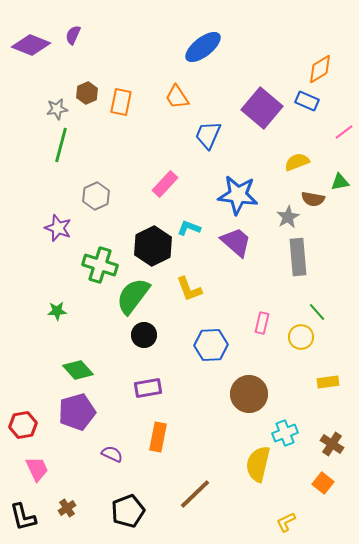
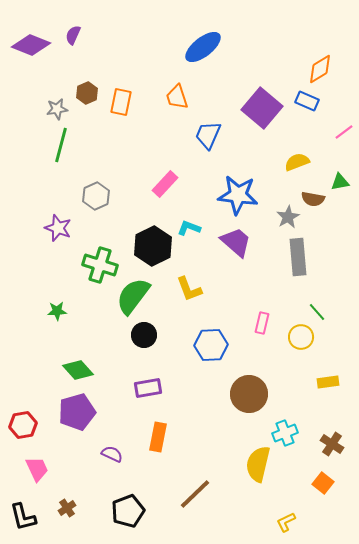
orange trapezoid at (177, 97): rotated 16 degrees clockwise
